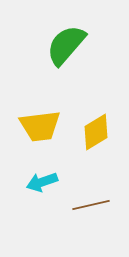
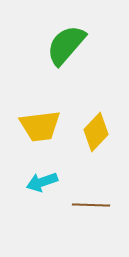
yellow diamond: rotated 15 degrees counterclockwise
brown line: rotated 15 degrees clockwise
